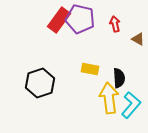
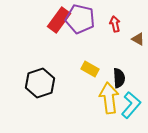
yellow rectangle: rotated 18 degrees clockwise
